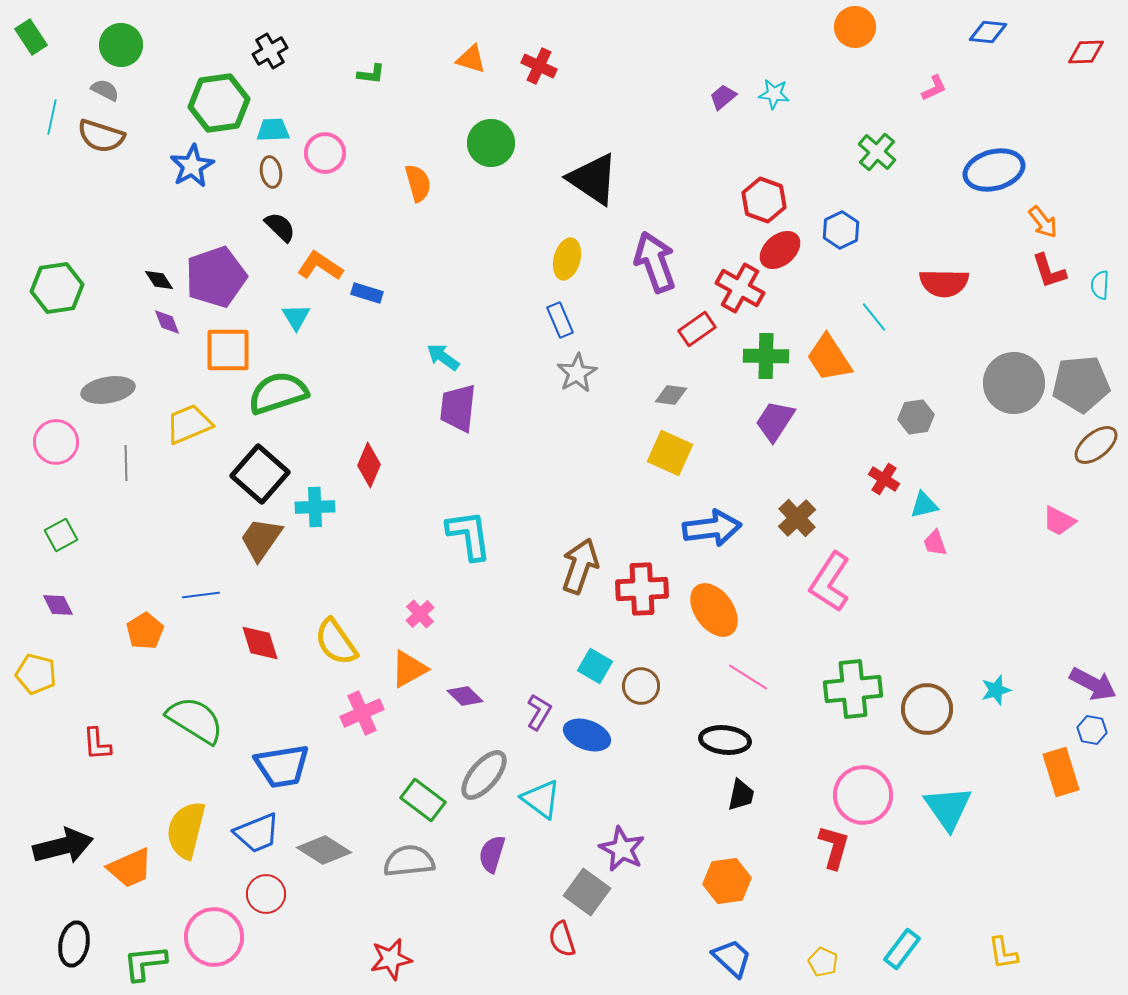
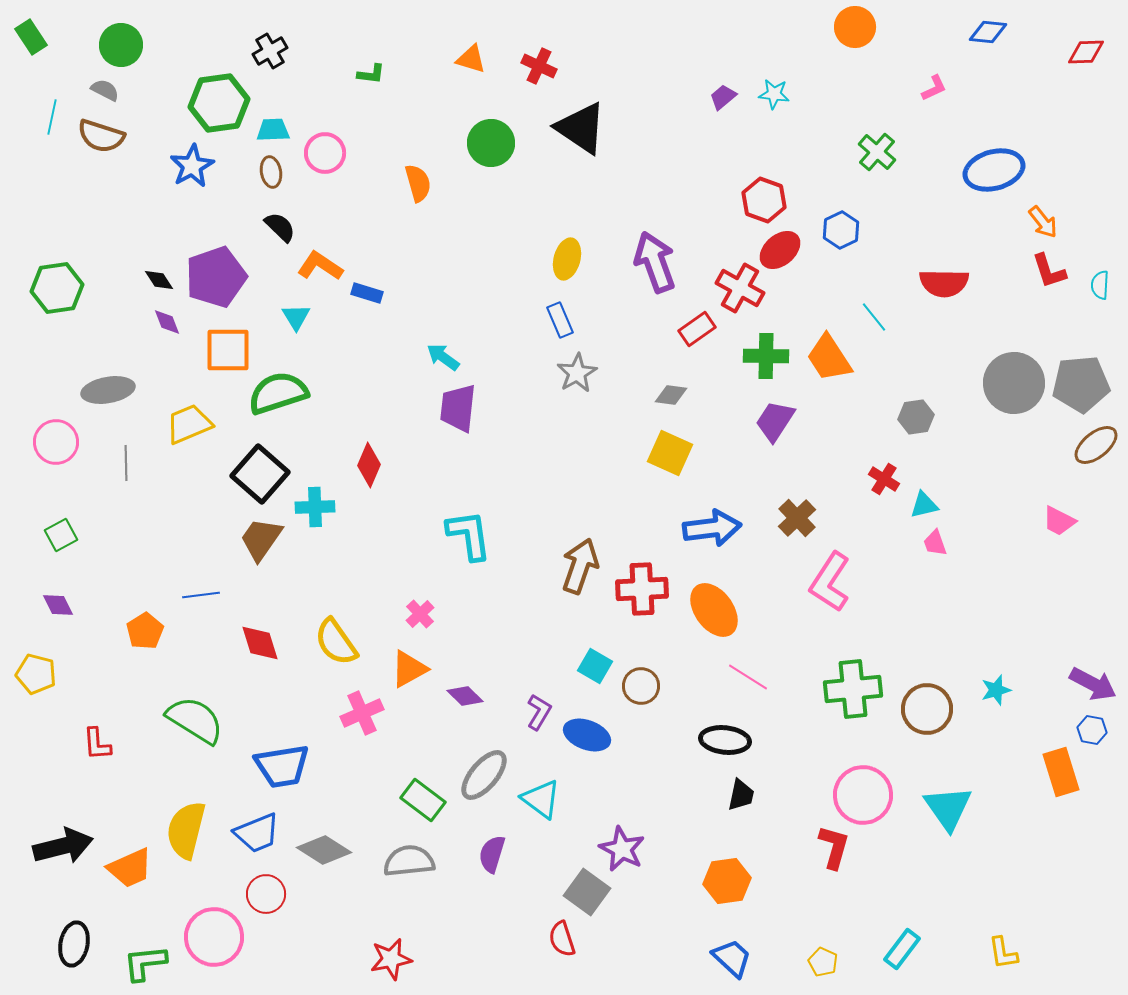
black triangle at (593, 179): moved 12 px left, 51 px up
